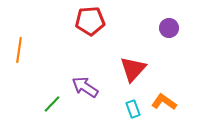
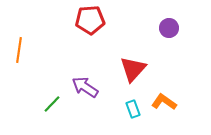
red pentagon: moved 1 px up
